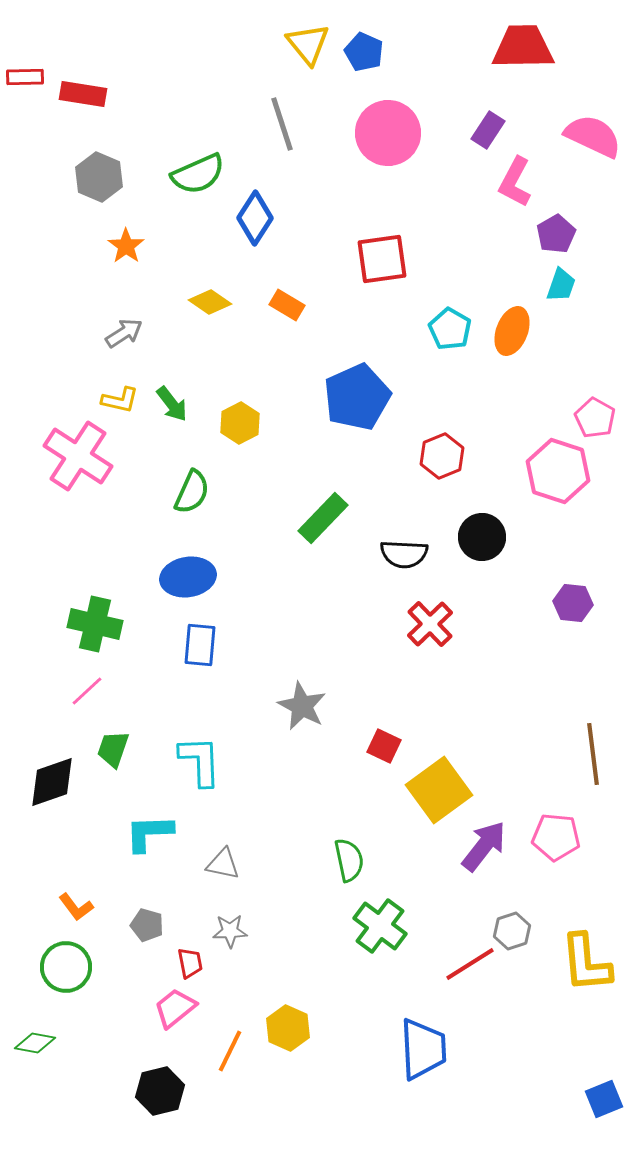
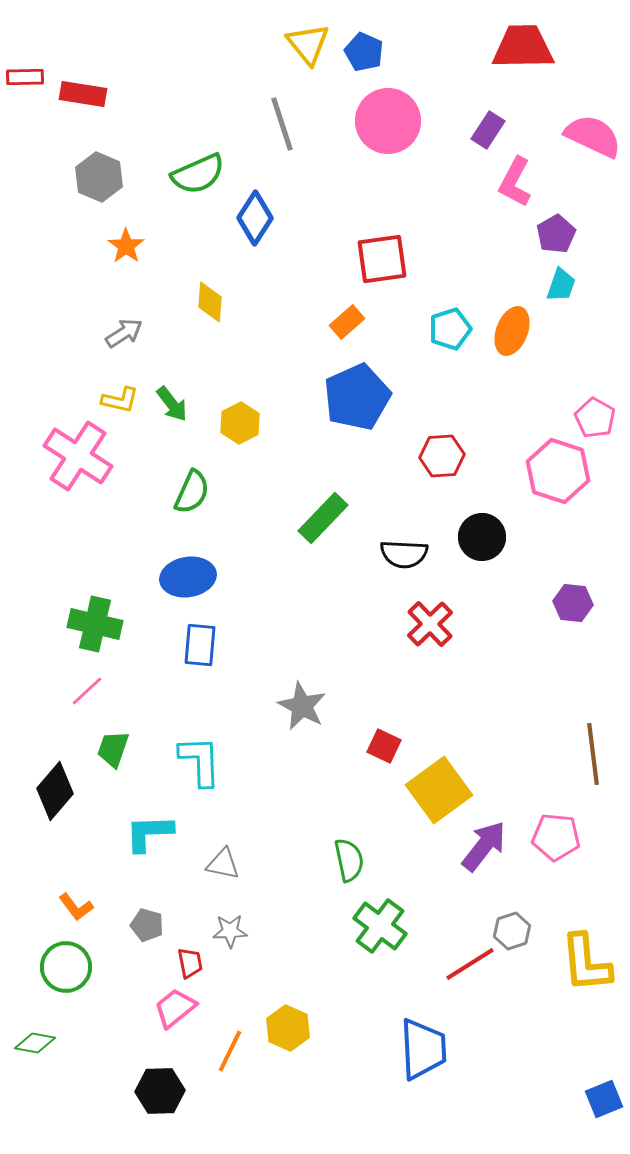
pink circle at (388, 133): moved 12 px up
yellow diamond at (210, 302): rotated 60 degrees clockwise
orange rectangle at (287, 305): moved 60 px right, 17 px down; rotated 72 degrees counterclockwise
cyan pentagon at (450, 329): rotated 24 degrees clockwise
red hexagon at (442, 456): rotated 18 degrees clockwise
black diamond at (52, 782): moved 3 px right, 9 px down; rotated 30 degrees counterclockwise
black hexagon at (160, 1091): rotated 12 degrees clockwise
